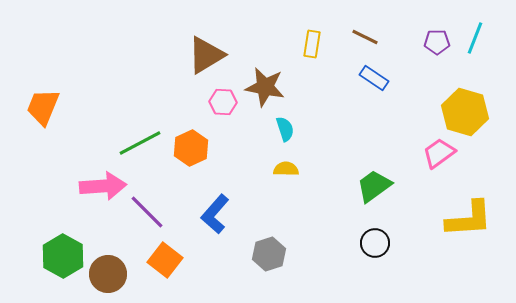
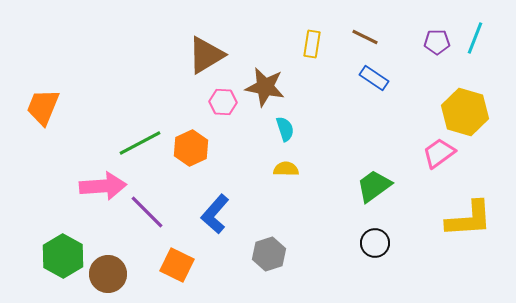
orange square: moved 12 px right, 5 px down; rotated 12 degrees counterclockwise
